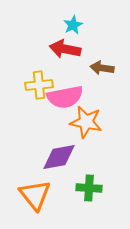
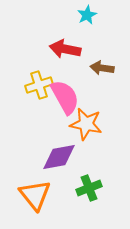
cyan star: moved 14 px right, 10 px up
yellow cross: rotated 12 degrees counterclockwise
pink semicircle: rotated 108 degrees counterclockwise
orange star: moved 2 px down
green cross: rotated 25 degrees counterclockwise
